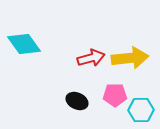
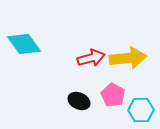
yellow arrow: moved 2 px left
pink pentagon: moved 2 px left; rotated 30 degrees clockwise
black ellipse: moved 2 px right
